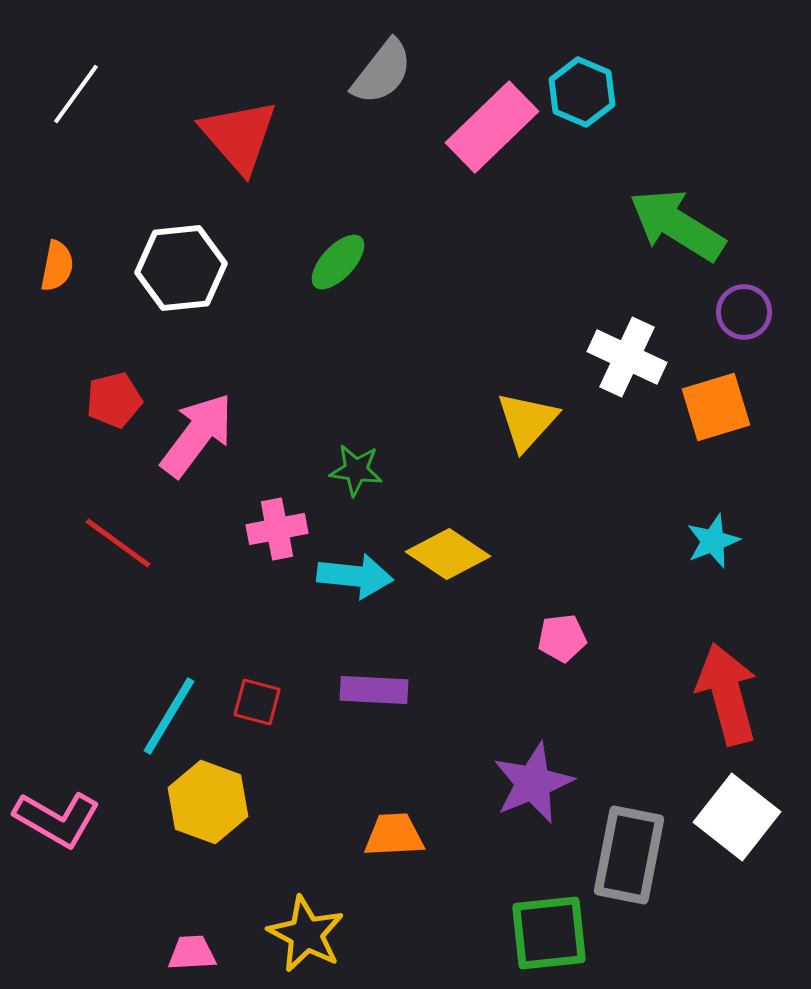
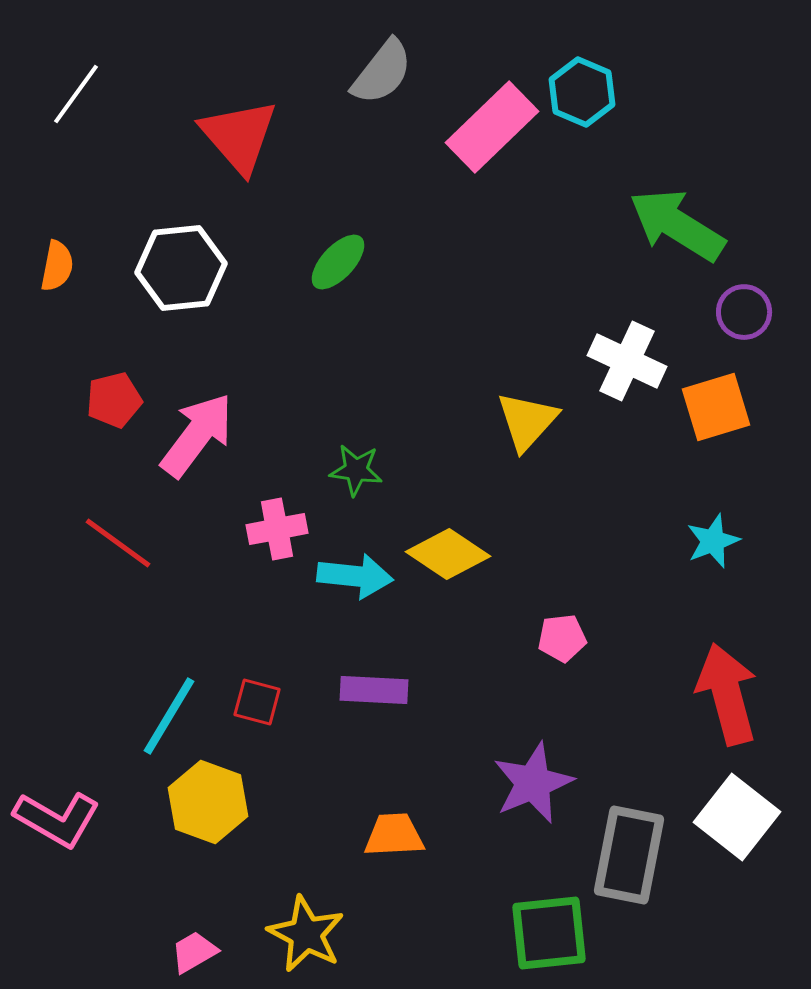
white cross: moved 4 px down
pink trapezoid: moved 2 px right, 1 px up; rotated 27 degrees counterclockwise
